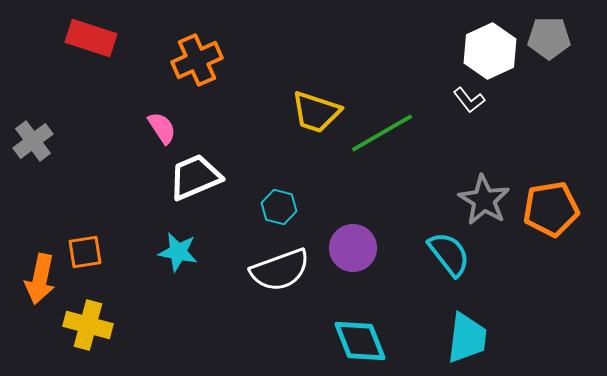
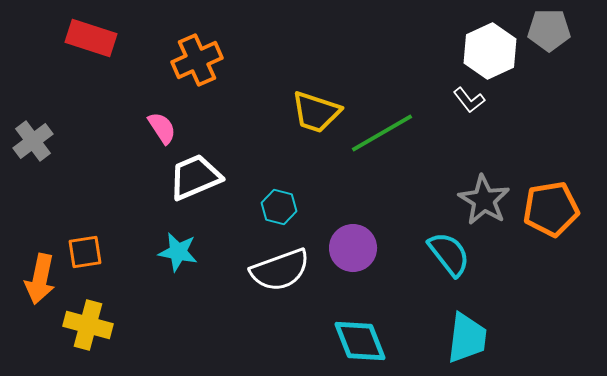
gray pentagon: moved 8 px up
